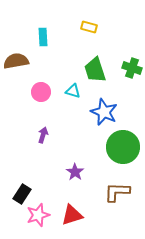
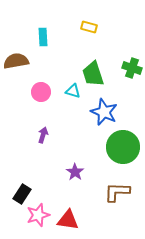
green trapezoid: moved 2 px left, 4 px down
red triangle: moved 4 px left, 5 px down; rotated 25 degrees clockwise
